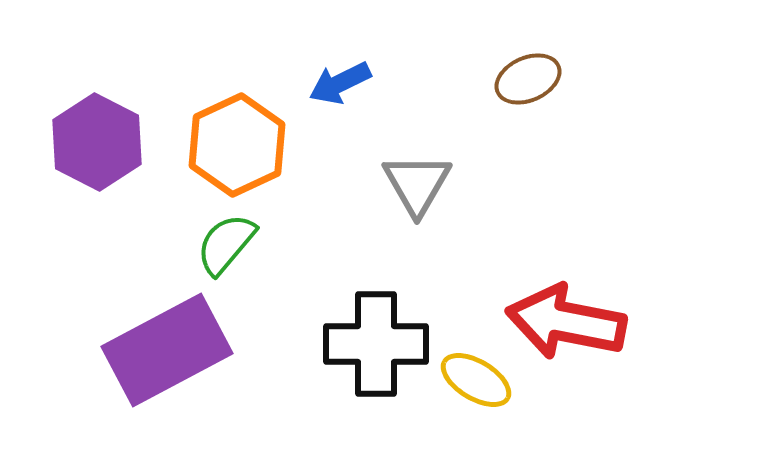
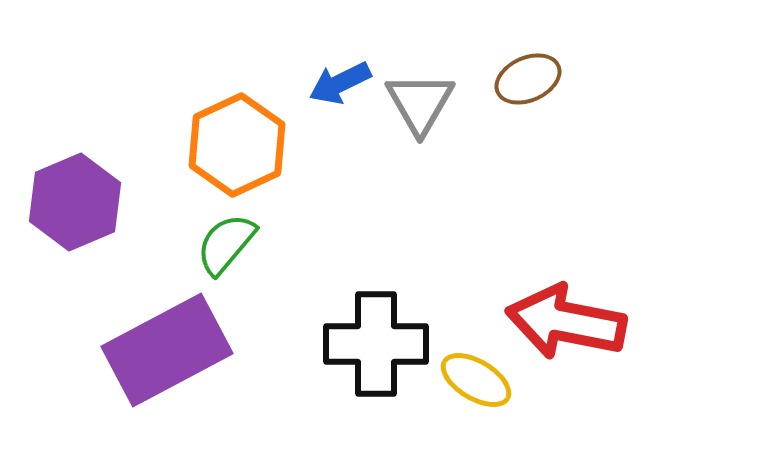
purple hexagon: moved 22 px left, 60 px down; rotated 10 degrees clockwise
gray triangle: moved 3 px right, 81 px up
